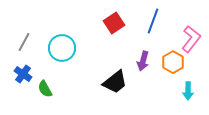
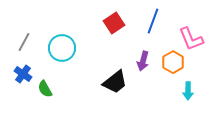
pink L-shape: rotated 120 degrees clockwise
